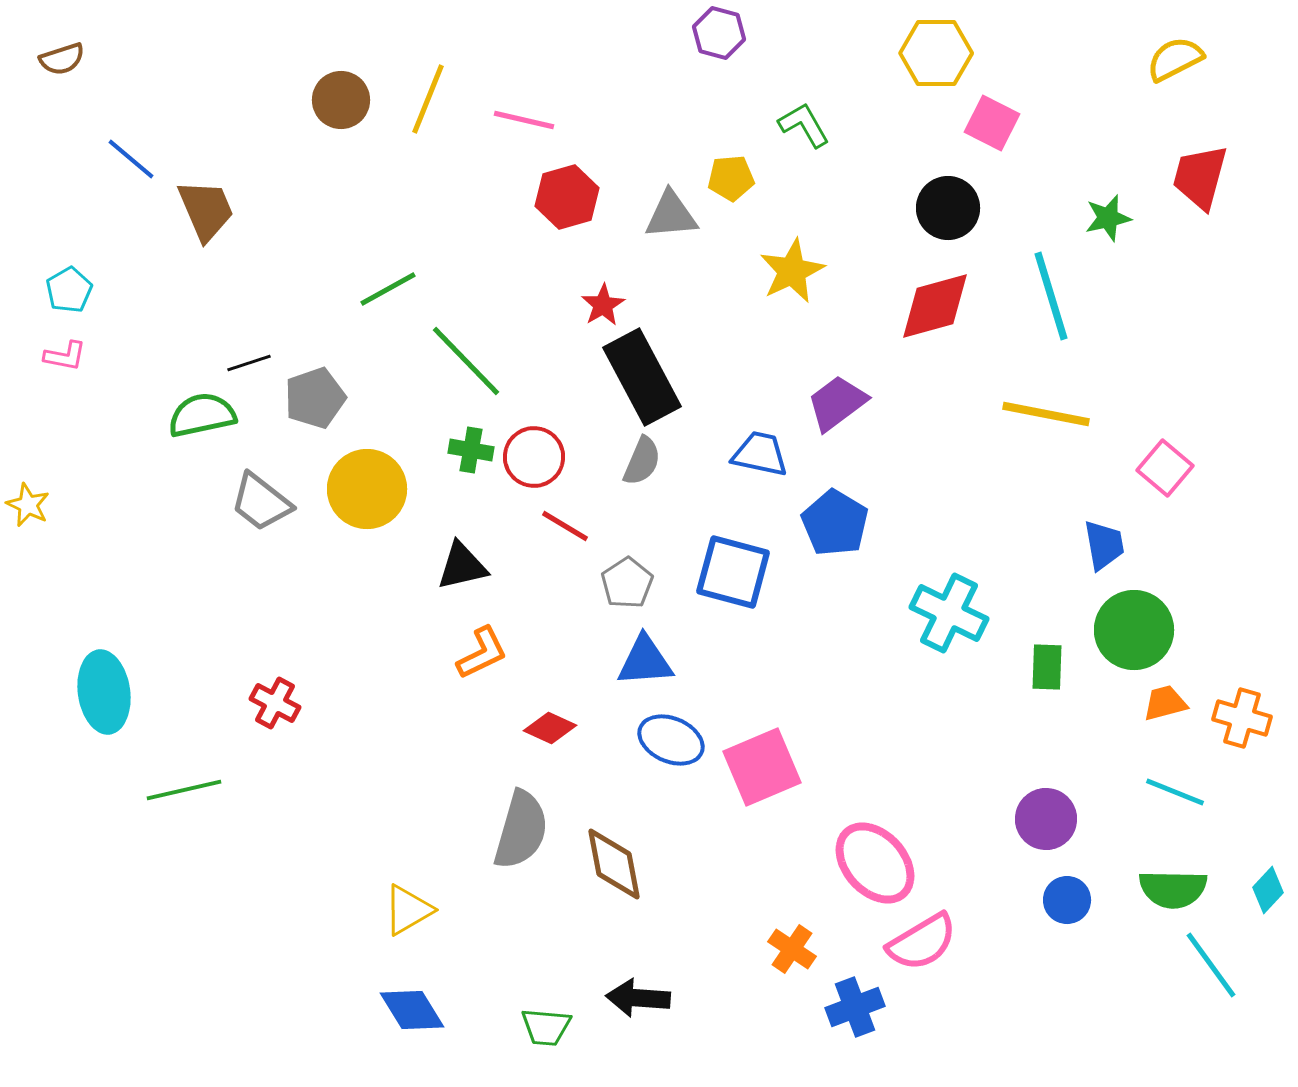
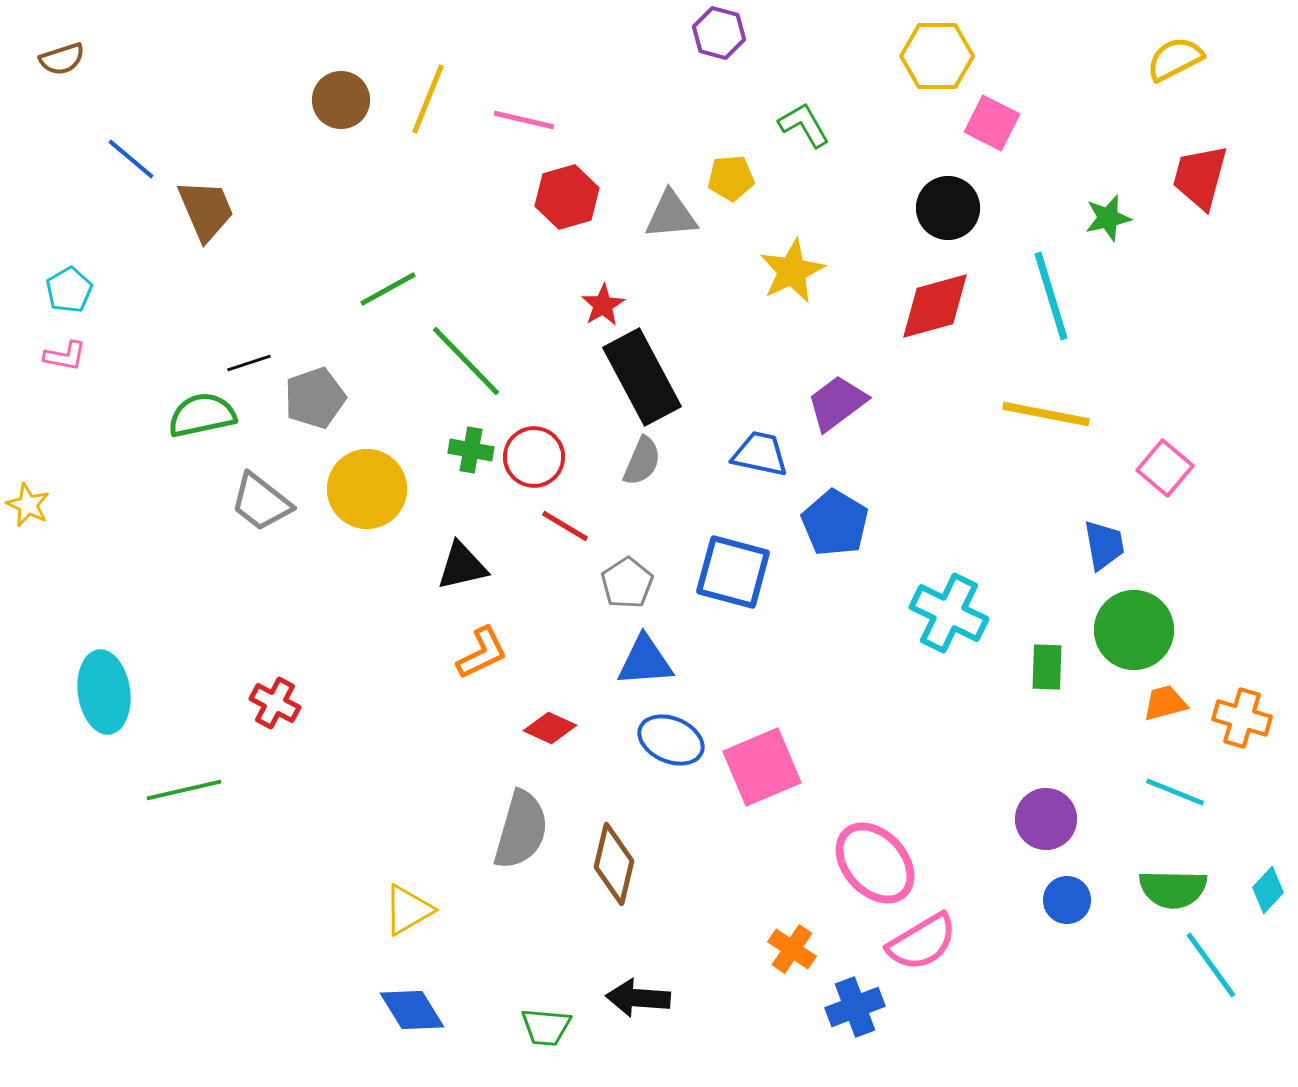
yellow hexagon at (936, 53): moved 1 px right, 3 px down
brown diamond at (614, 864): rotated 24 degrees clockwise
